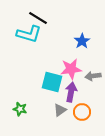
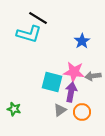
pink star: moved 3 px right, 3 px down; rotated 15 degrees clockwise
green star: moved 6 px left
